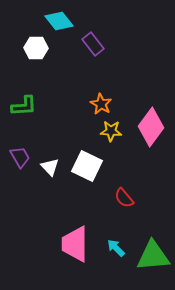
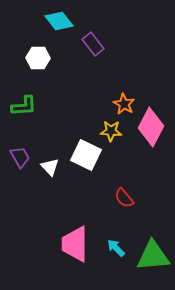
white hexagon: moved 2 px right, 10 px down
orange star: moved 23 px right
pink diamond: rotated 9 degrees counterclockwise
white square: moved 1 px left, 11 px up
